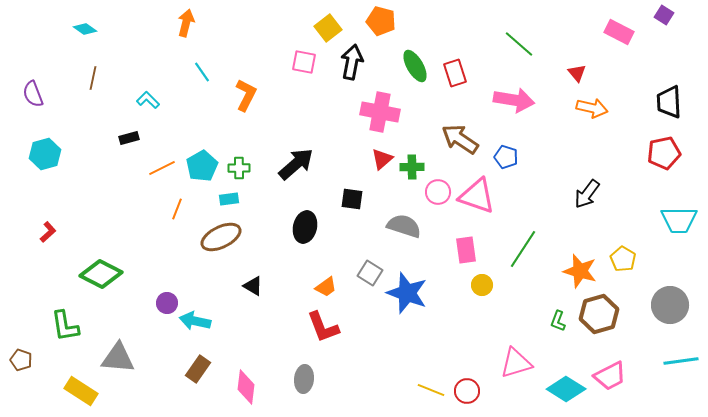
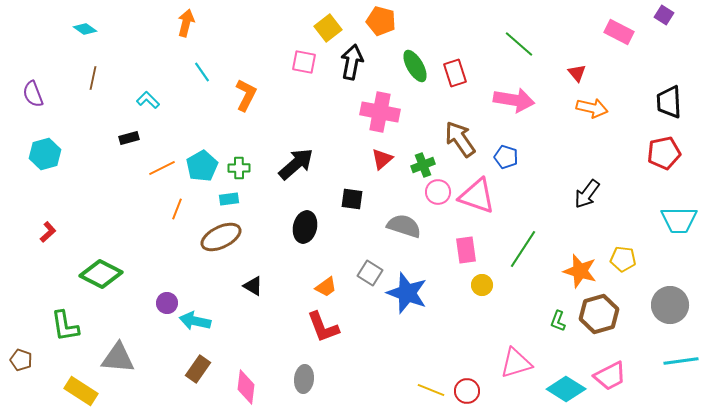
brown arrow at (460, 139): rotated 21 degrees clockwise
green cross at (412, 167): moved 11 px right, 2 px up; rotated 20 degrees counterclockwise
yellow pentagon at (623, 259): rotated 25 degrees counterclockwise
